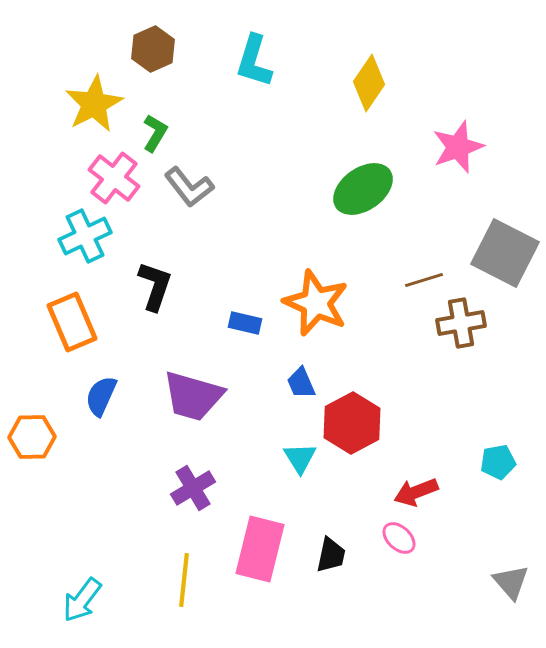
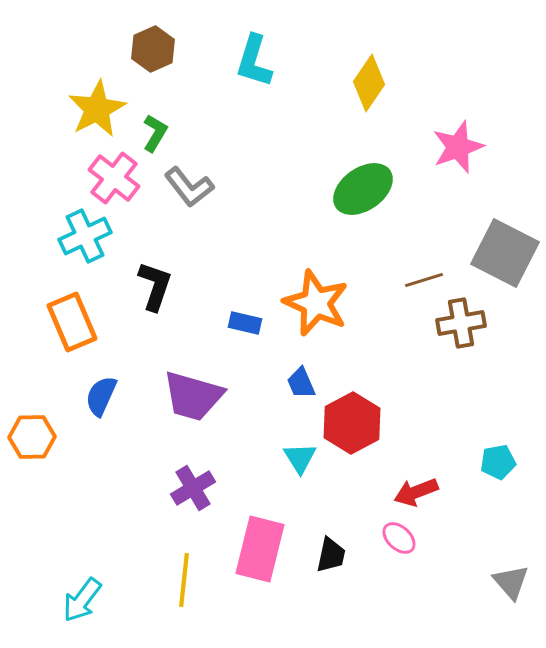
yellow star: moved 3 px right, 5 px down
